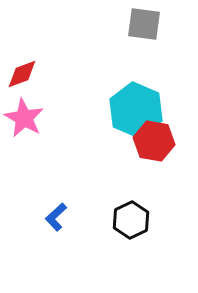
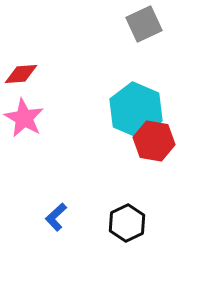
gray square: rotated 33 degrees counterclockwise
red diamond: moved 1 px left; rotated 16 degrees clockwise
black hexagon: moved 4 px left, 3 px down
